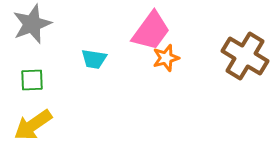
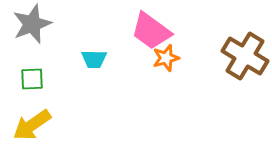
pink trapezoid: rotated 90 degrees clockwise
cyan trapezoid: rotated 8 degrees counterclockwise
green square: moved 1 px up
yellow arrow: moved 1 px left
